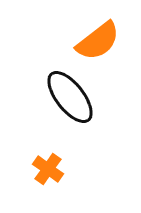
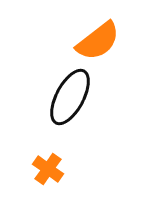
black ellipse: rotated 66 degrees clockwise
